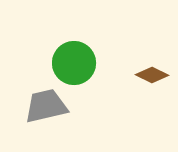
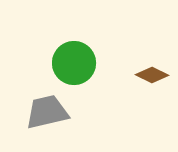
gray trapezoid: moved 1 px right, 6 px down
